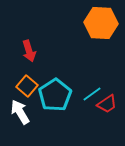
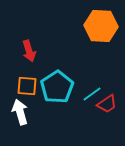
orange hexagon: moved 3 px down
orange square: rotated 35 degrees counterclockwise
cyan pentagon: moved 2 px right, 8 px up
white arrow: rotated 15 degrees clockwise
